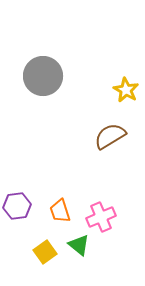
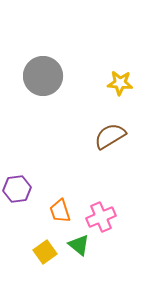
yellow star: moved 6 px left, 7 px up; rotated 25 degrees counterclockwise
purple hexagon: moved 17 px up
